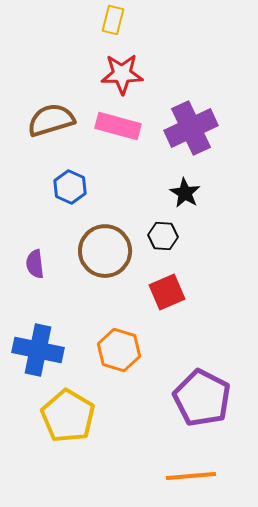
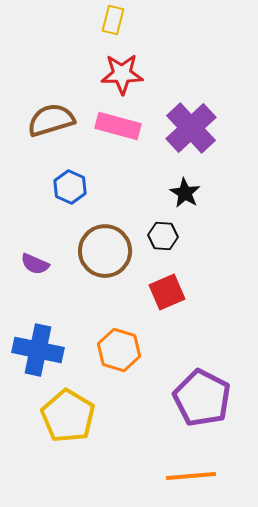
purple cross: rotated 18 degrees counterclockwise
purple semicircle: rotated 60 degrees counterclockwise
